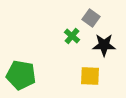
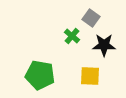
green pentagon: moved 19 px right
